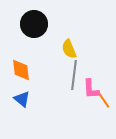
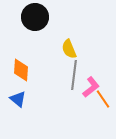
black circle: moved 1 px right, 7 px up
orange diamond: rotated 10 degrees clockwise
pink L-shape: moved 2 px up; rotated 125 degrees counterclockwise
blue triangle: moved 4 px left
